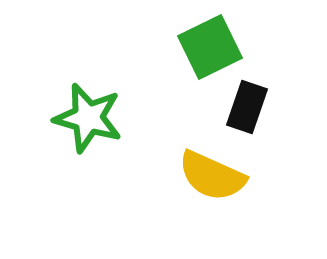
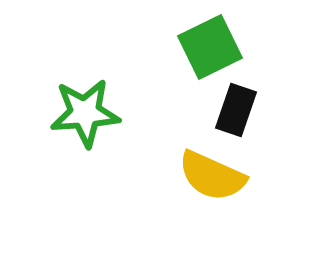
black rectangle: moved 11 px left, 3 px down
green star: moved 3 px left, 5 px up; rotated 20 degrees counterclockwise
